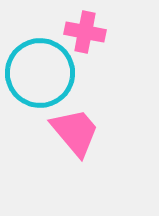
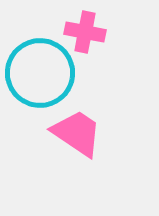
pink trapezoid: moved 2 px right, 1 px down; rotated 16 degrees counterclockwise
